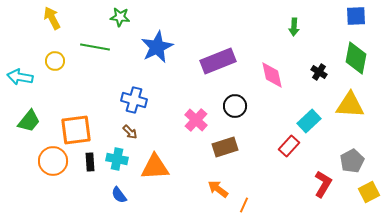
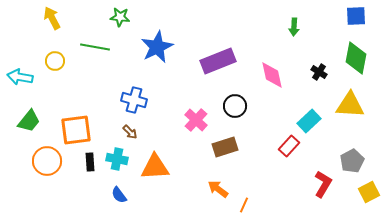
orange circle: moved 6 px left
